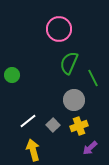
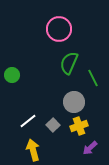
gray circle: moved 2 px down
